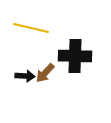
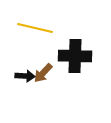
yellow line: moved 4 px right
brown arrow: moved 2 px left
